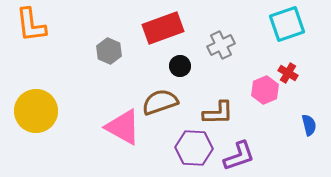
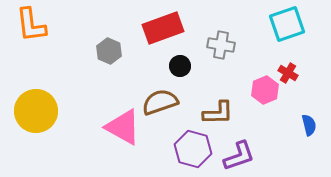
gray cross: rotated 36 degrees clockwise
purple hexagon: moved 1 px left, 1 px down; rotated 12 degrees clockwise
